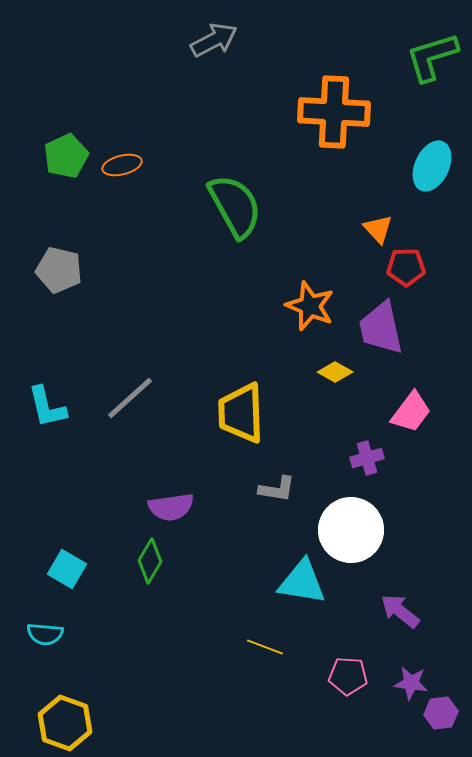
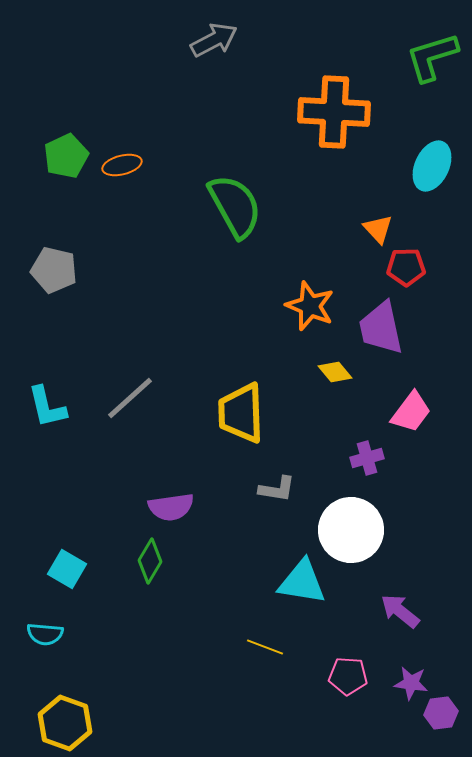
gray pentagon: moved 5 px left
yellow diamond: rotated 20 degrees clockwise
